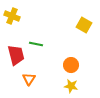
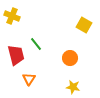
green line: rotated 40 degrees clockwise
orange circle: moved 1 px left, 7 px up
yellow star: moved 2 px right, 1 px down
